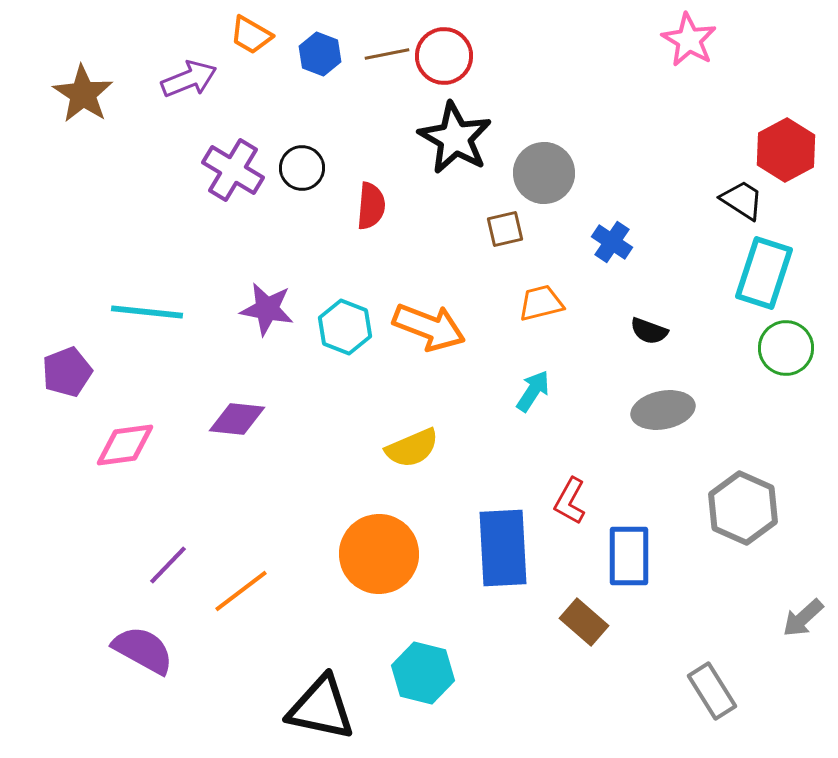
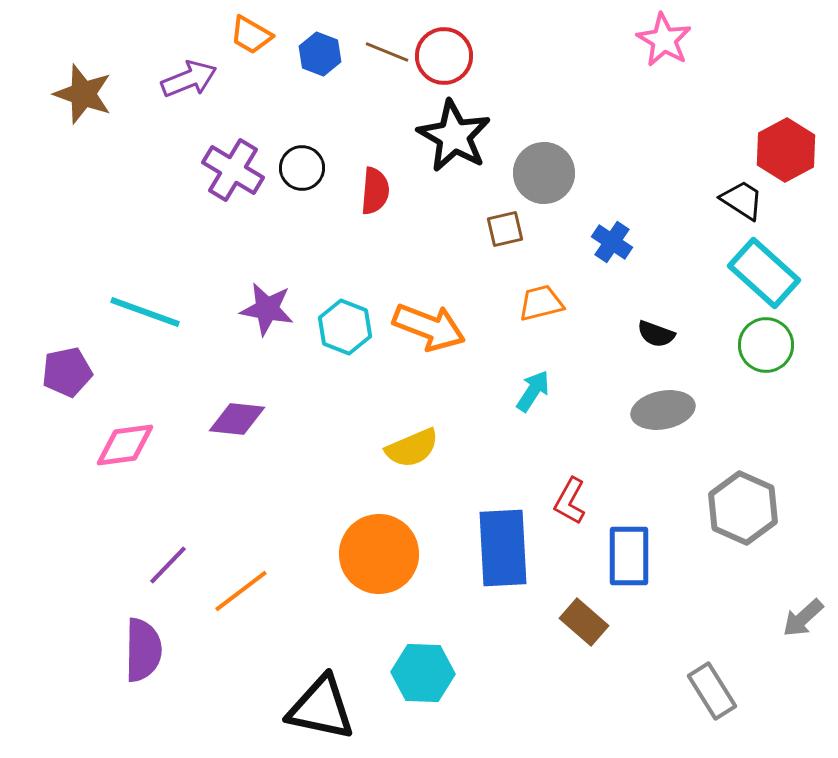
pink star at (689, 40): moved 25 px left
brown line at (387, 54): moved 2 px up; rotated 33 degrees clockwise
brown star at (83, 94): rotated 14 degrees counterclockwise
black star at (455, 138): moved 1 px left, 2 px up
red semicircle at (371, 206): moved 4 px right, 15 px up
cyan rectangle at (764, 273): rotated 66 degrees counterclockwise
cyan line at (147, 312): moved 2 px left; rotated 14 degrees clockwise
black semicircle at (649, 331): moved 7 px right, 3 px down
green circle at (786, 348): moved 20 px left, 3 px up
purple pentagon at (67, 372): rotated 9 degrees clockwise
purple semicircle at (143, 650): rotated 62 degrees clockwise
cyan hexagon at (423, 673): rotated 12 degrees counterclockwise
